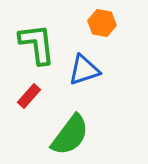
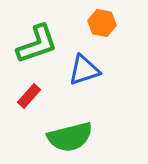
green L-shape: rotated 78 degrees clockwise
green semicircle: moved 2 px down; rotated 39 degrees clockwise
